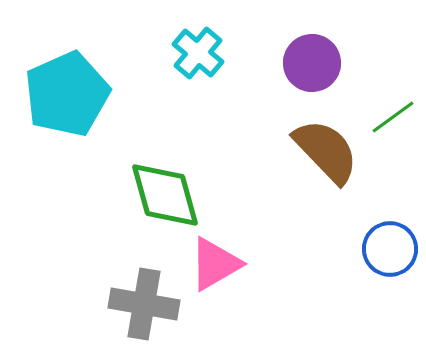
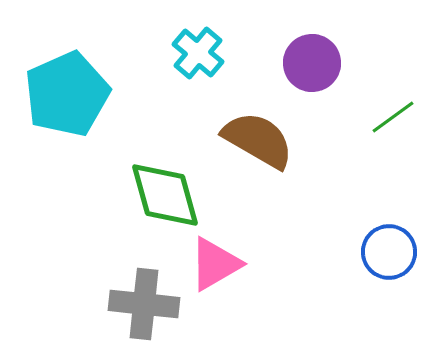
brown semicircle: moved 68 px left, 11 px up; rotated 16 degrees counterclockwise
blue circle: moved 1 px left, 3 px down
gray cross: rotated 4 degrees counterclockwise
